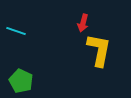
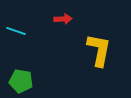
red arrow: moved 20 px left, 4 px up; rotated 108 degrees counterclockwise
green pentagon: rotated 15 degrees counterclockwise
